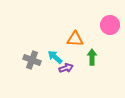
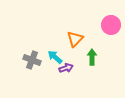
pink circle: moved 1 px right
orange triangle: rotated 48 degrees counterclockwise
